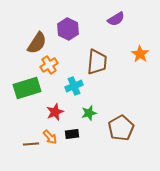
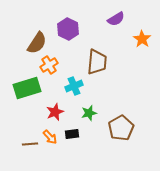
orange star: moved 2 px right, 15 px up
brown line: moved 1 px left
